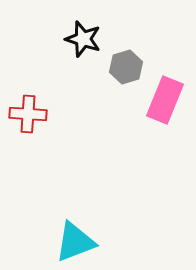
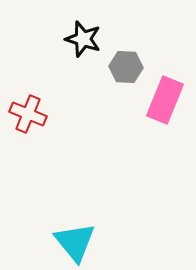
gray hexagon: rotated 20 degrees clockwise
red cross: rotated 18 degrees clockwise
cyan triangle: rotated 48 degrees counterclockwise
